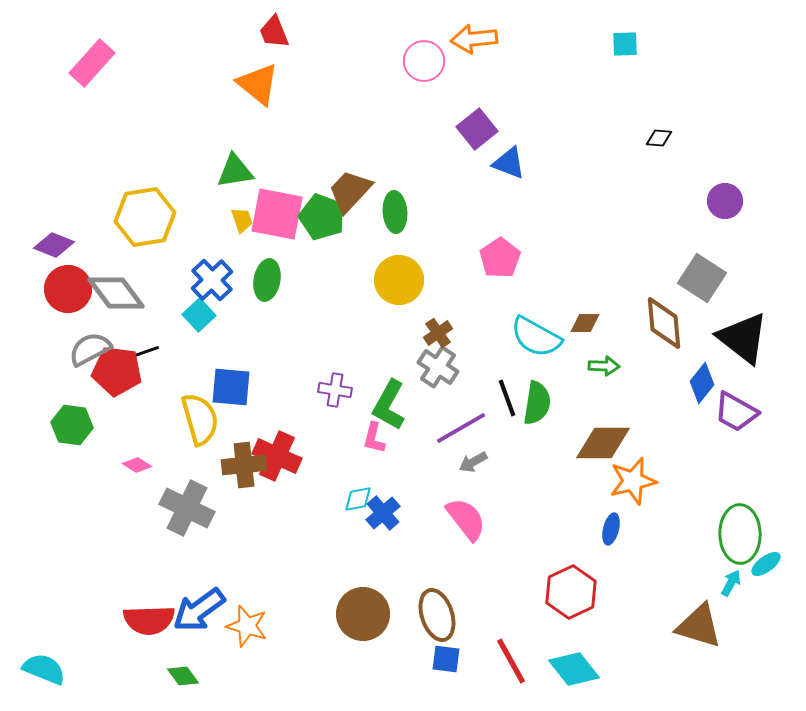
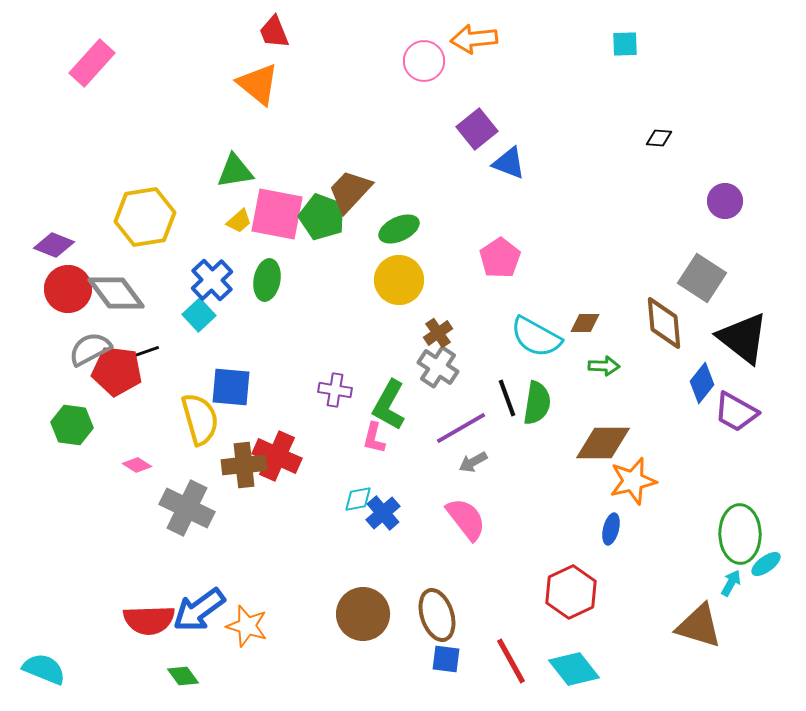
green ellipse at (395, 212): moved 4 px right, 17 px down; rotated 69 degrees clockwise
yellow trapezoid at (242, 220): moved 3 px left, 1 px down; rotated 68 degrees clockwise
